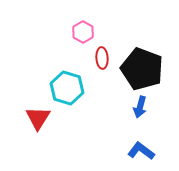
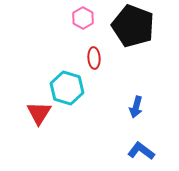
pink hexagon: moved 14 px up
red ellipse: moved 8 px left
black pentagon: moved 9 px left, 43 px up
blue arrow: moved 4 px left
red triangle: moved 1 px right, 5 px up
